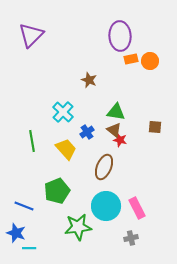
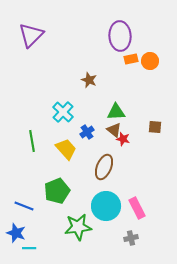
green triangle: rotated 12 degrees counterclockwise
red star: moved 3 px right, 1 px up
